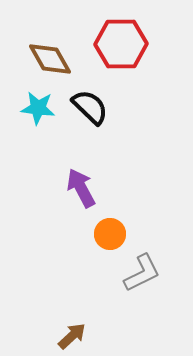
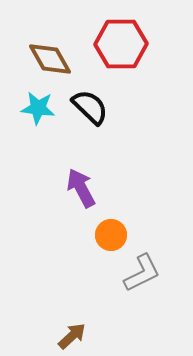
orange circle: moved 1 px right, 1 px down
